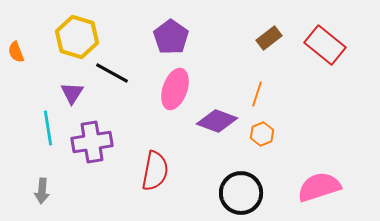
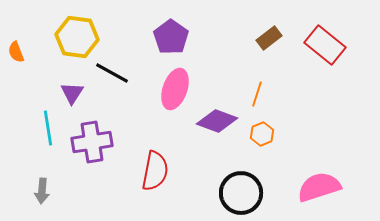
yellow hexagon: rotated 9 degrees counterclockwise
